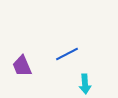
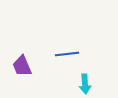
blue line: rotated 20 degrees clockwise
